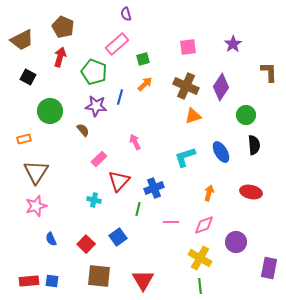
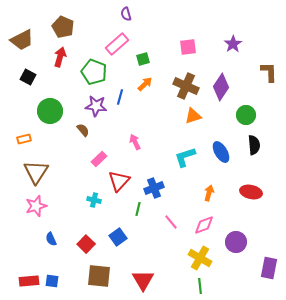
pink line at (171, 222): rotated 49 degrees clockwise
